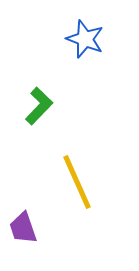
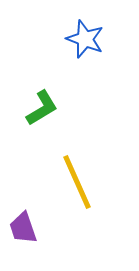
green L-shape: moved 3 px right, 2 px down; rotated 15 degrees clockwise
